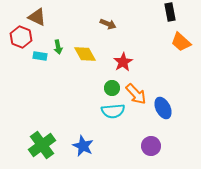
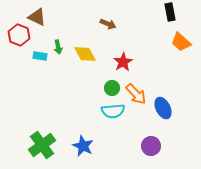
red hexagon: moved 2 px left, 2 px up
